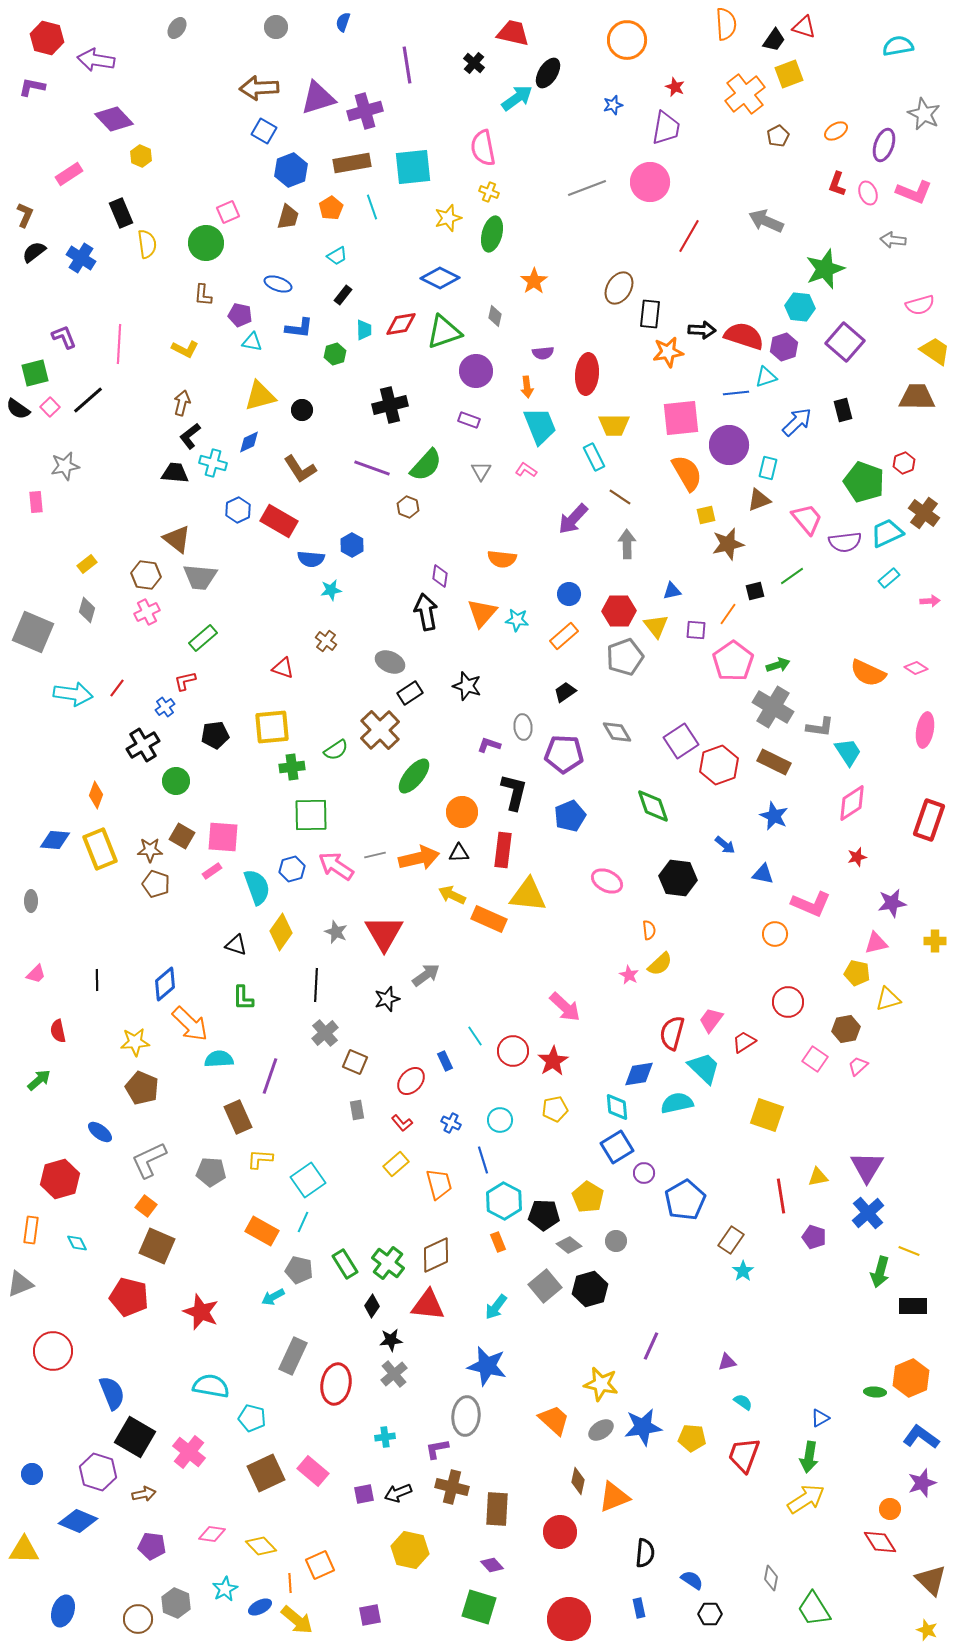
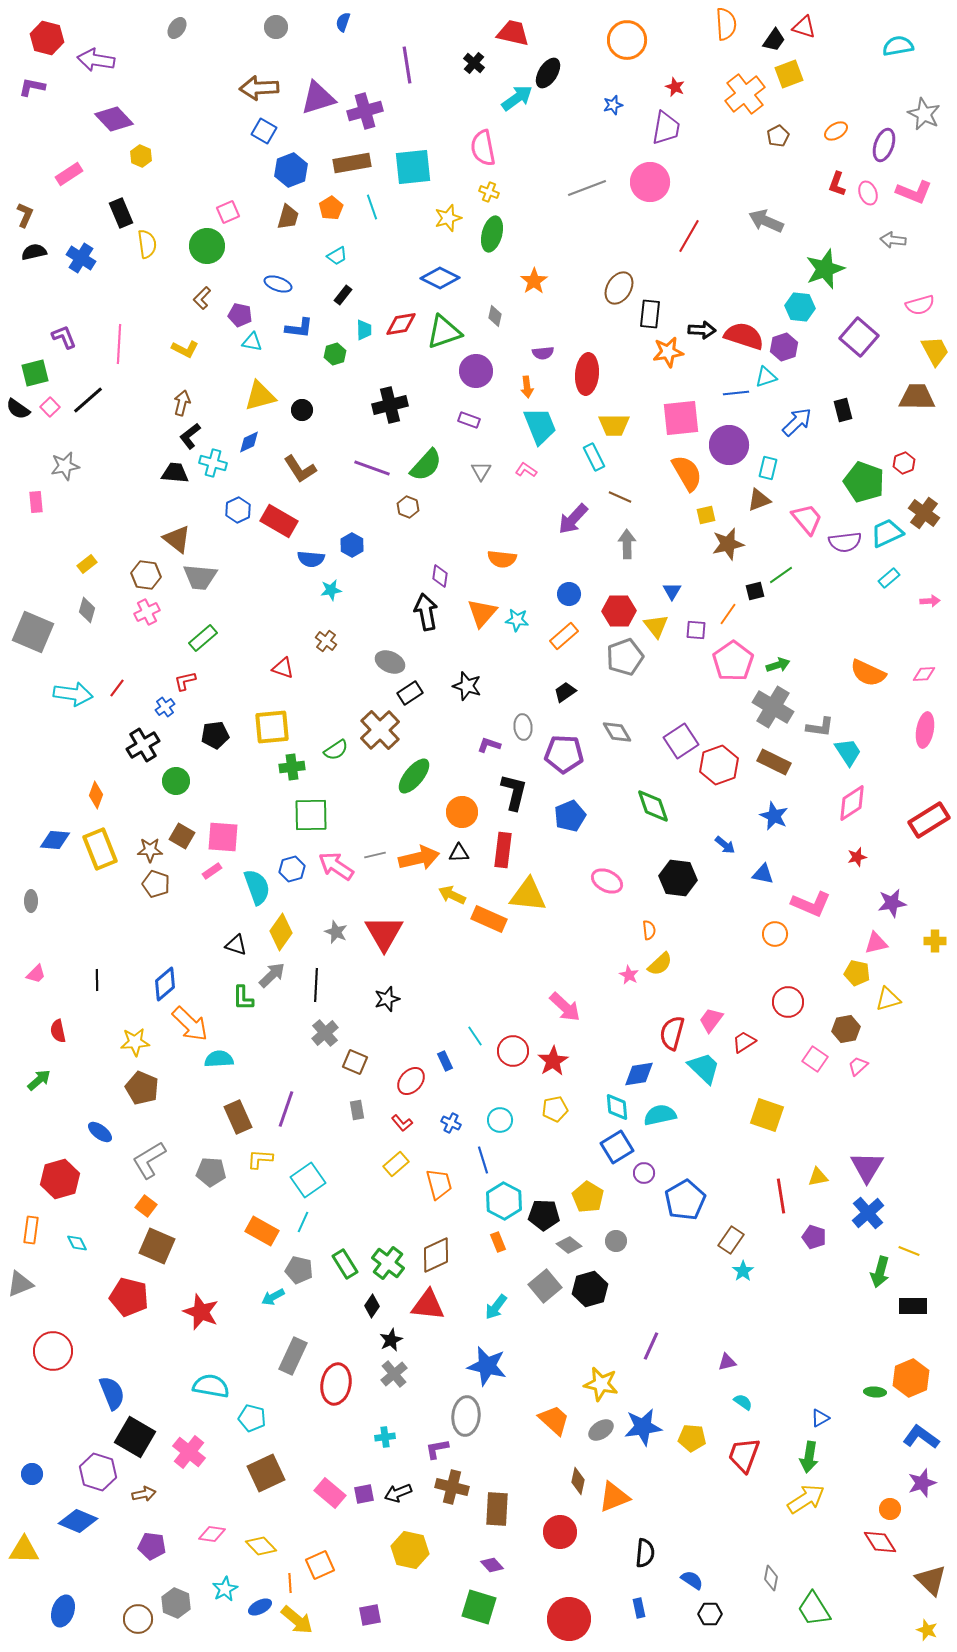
green circle at (206, 243): moved 1 px right, 3 px down
black semicircle at (34, 252): rotated 25 degrees clockwise
brown L-shape at (203, 295): moved 1 px left, 3 px down; rotated 40 degrees clockwise
purple square at (845, 342): moved 14 px right, 5 px up
yellow trapezoid at (935, 351): rotated 28 degrees clockwise
brown line at (620, 497): rotated 10 degrees counterclockwise
green line at (792, 576): moved 11 px left, 1 px up
blue triangle at (672, 591): rotated 48 degrees counterclockwise
pink diamond at (916, 668): moved 8 px right, 6 px down; rotated 35 degrees counterclockwise
red rectangle at (929, 820): rotated 39 degrees clockwise
gray arrow at (426, 975): moved 154 px left; rotated 8 degrees counterclockwise
purple line at (270, 1076): moved 16 px right, 33 px down
cyan semicircle at (677, 1103): moved 17 px left, 12 px down
gray L-shape at (149, 1160): rotated 6 degrees counterclockwise
black star at (391, 1340): rotated 20 degrees counterclockwise
pink rectangle at (313, 1471): moved 17 px right, 22 px down
